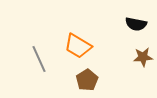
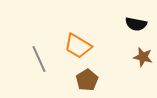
brown star: rotated 18 degrees clockwise
